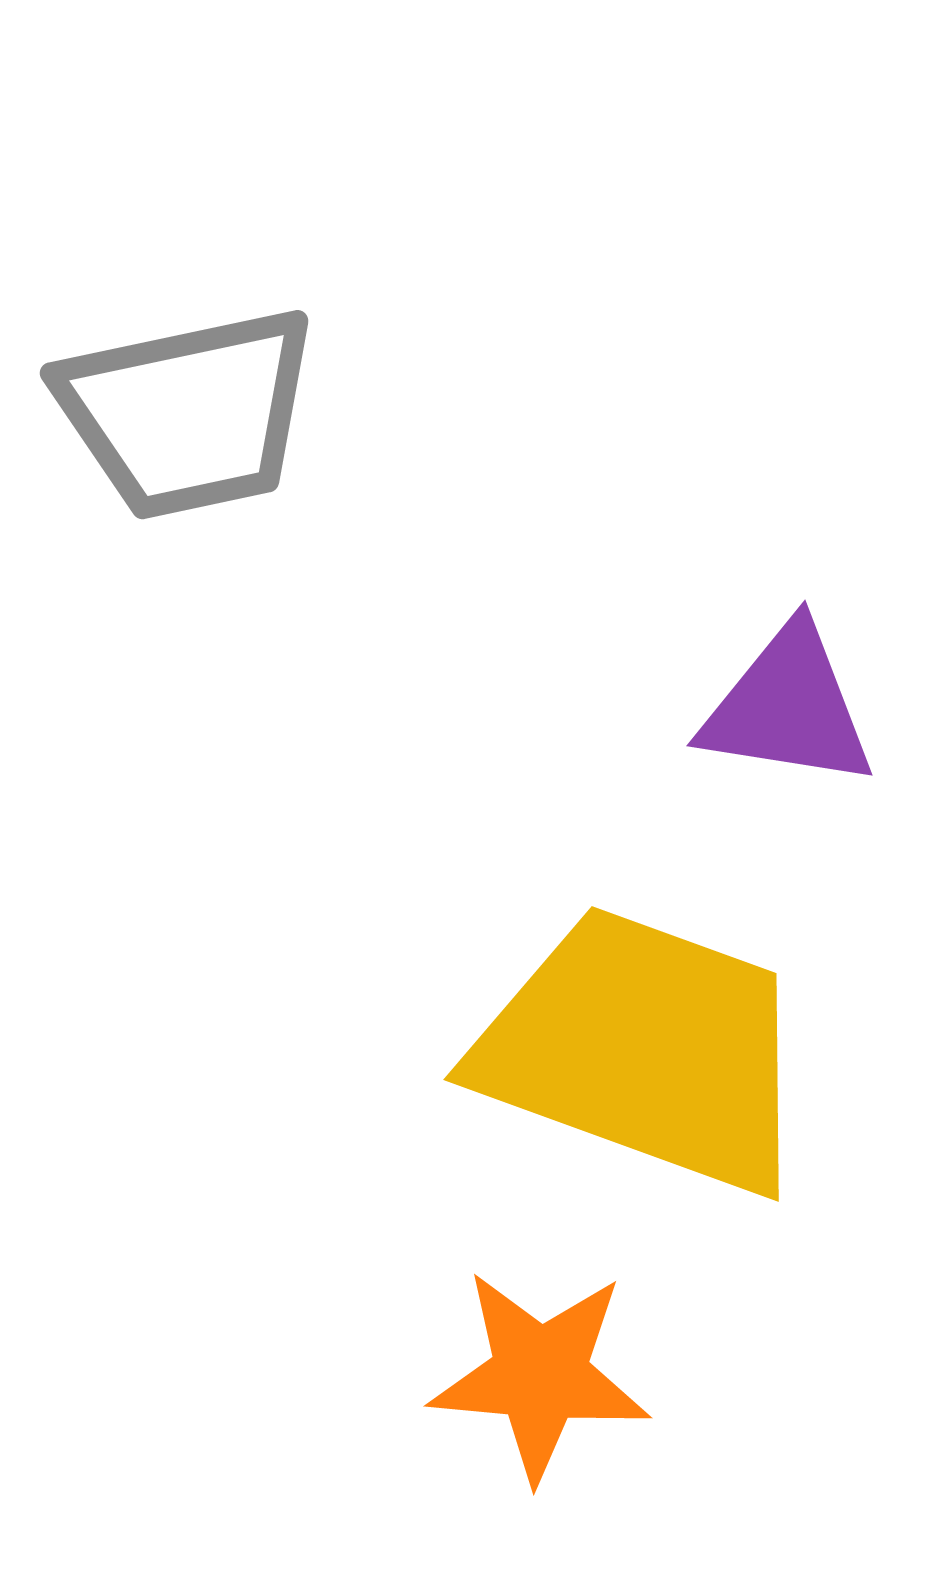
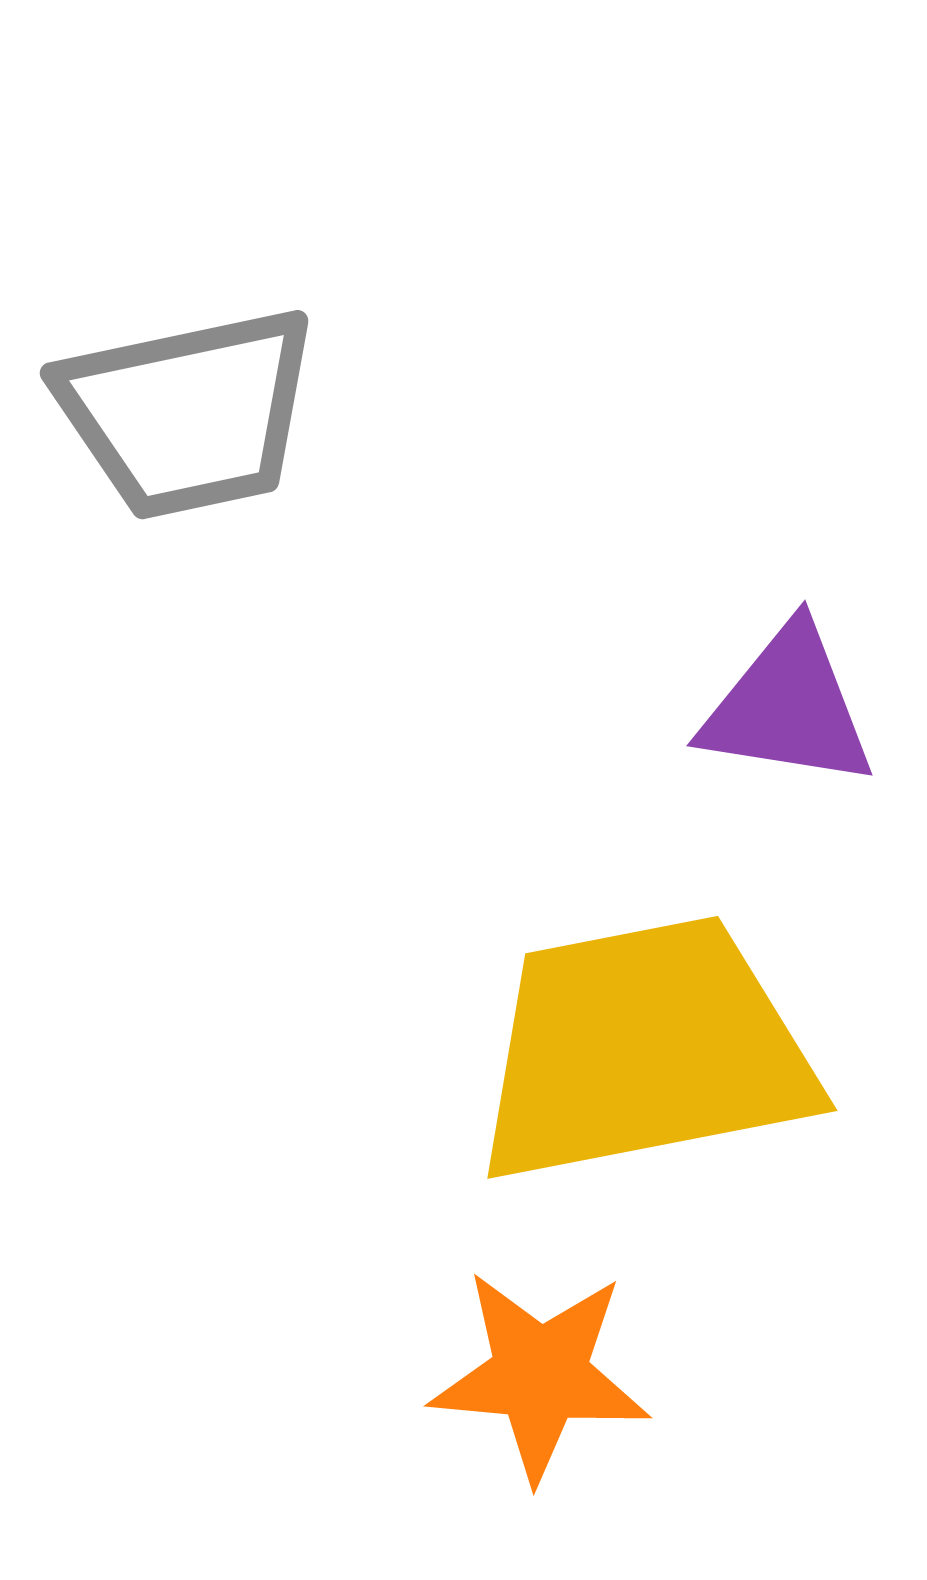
yellow trapezoid: rotated 31 degrees counterclockwise
